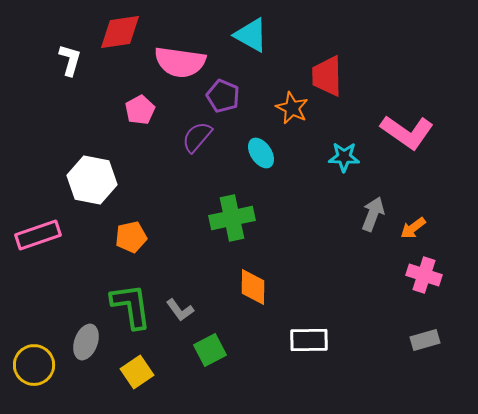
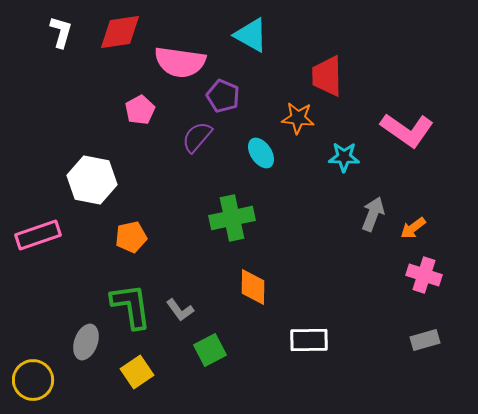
white L-shape: moved 9 px left, 28 px up
orange star: moved 6 px right, 10 px down; rotated 20 degrees counterclockwise
pink L-shape: moved 2 px up
yellow circle: moved 1 px left, 15 px down
